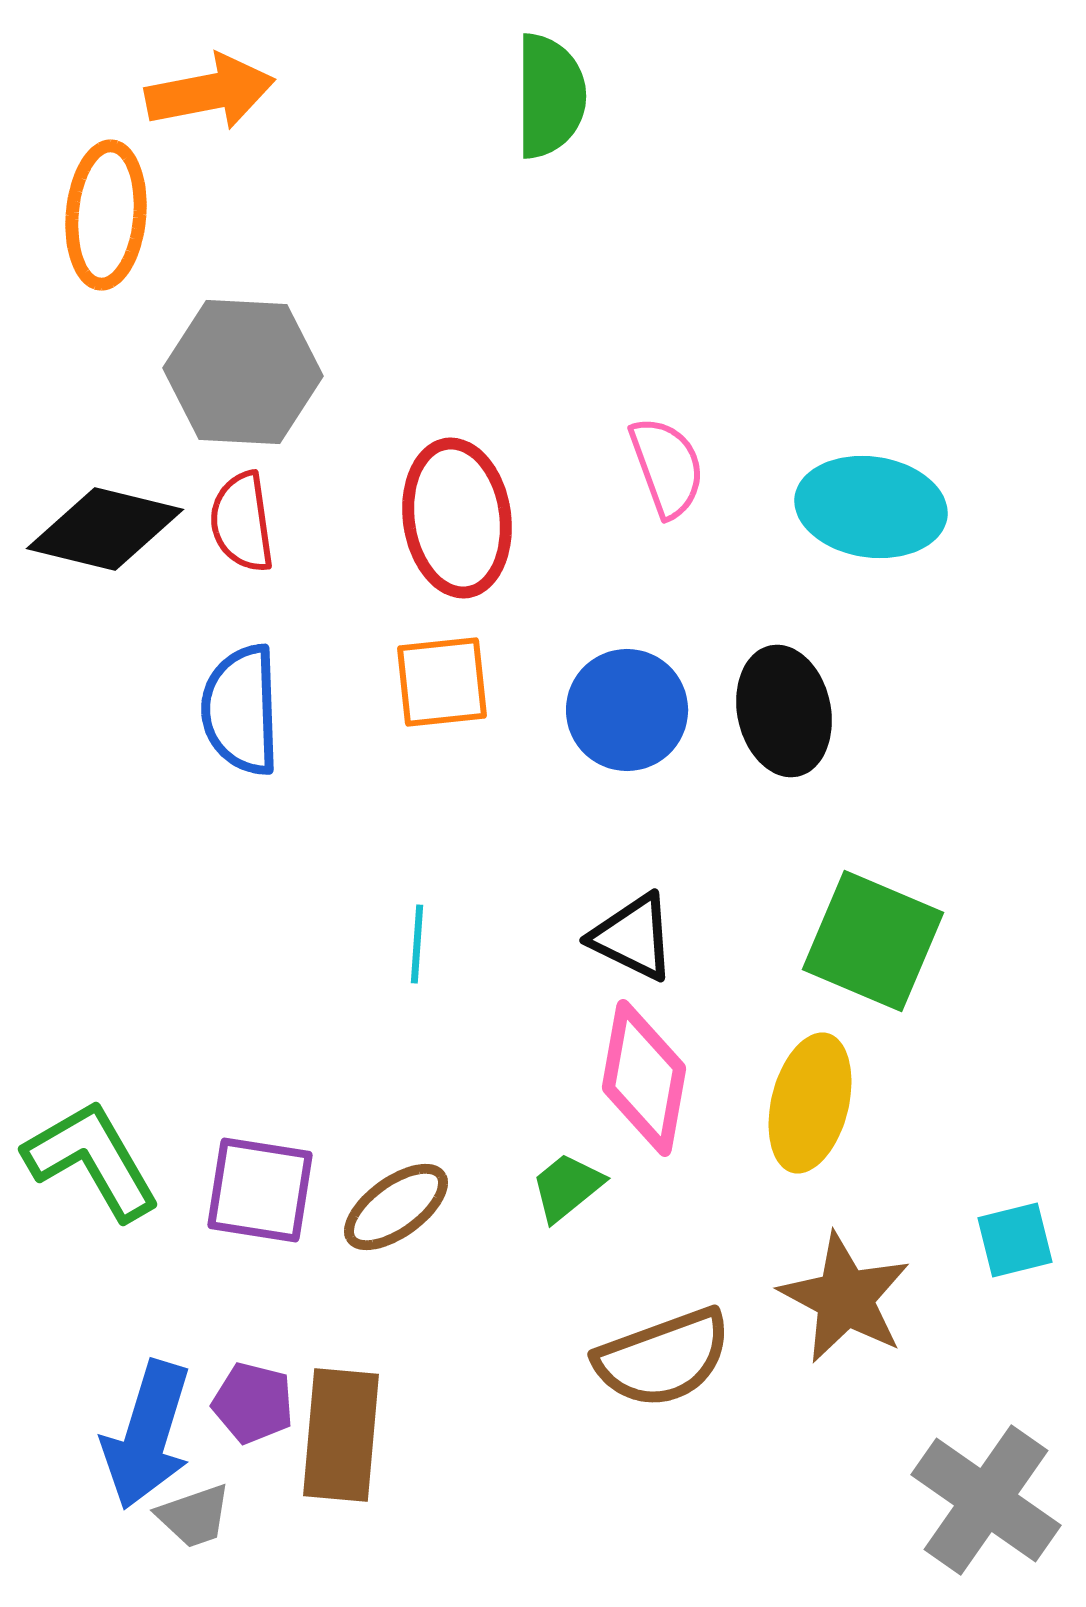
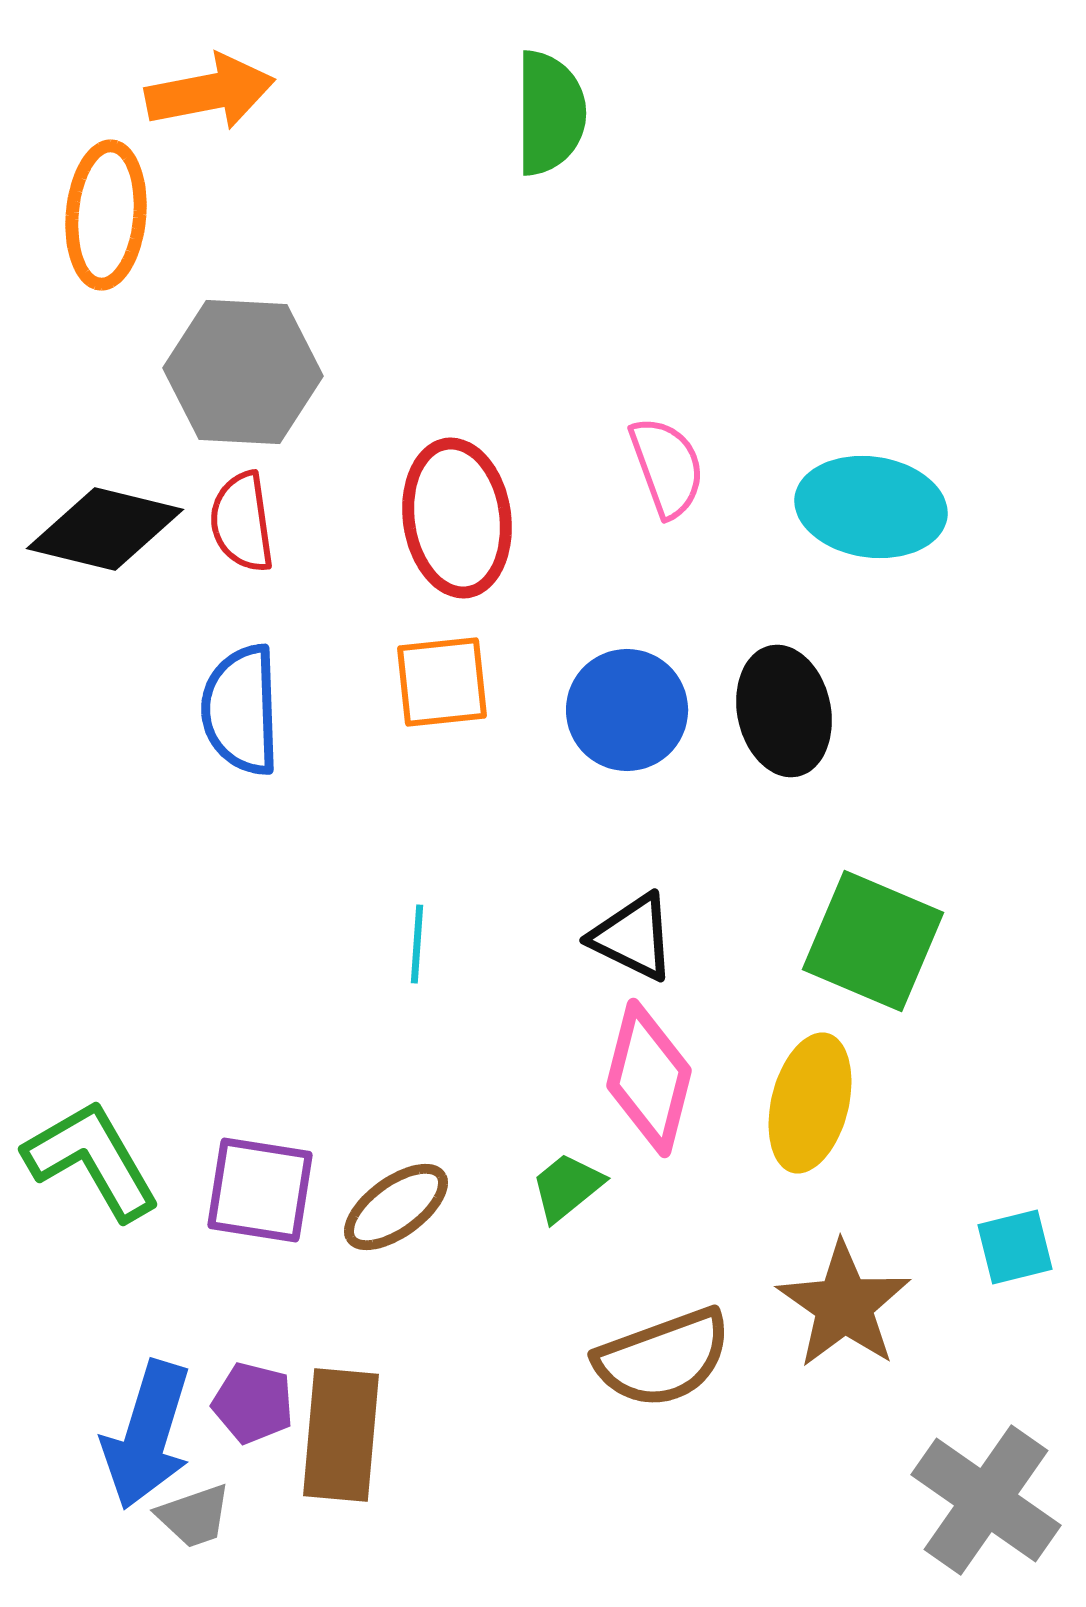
green semicircle: moved 17 px down
pink diamond: moved 5 px right; rotated 4 degrees clockwise
cyan square: moved 7 px down
brown star: moved 1 px left, 7 px down; rotated 7 degrees clockwise
